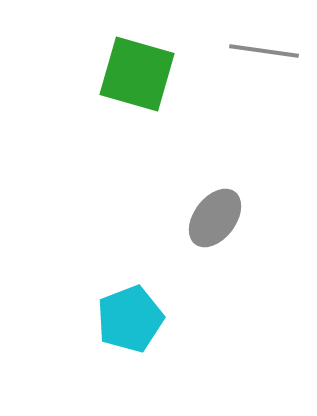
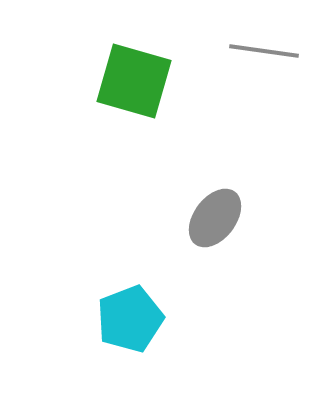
green square: moved 3 px left, 7 px down
